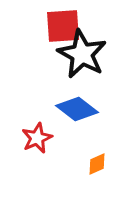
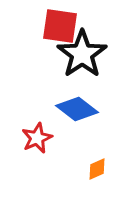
red square: moved 3 px left; rotated 12 degrees clockwise
black star: rotated 9 degrees clockwise
orange diamond: moved 5 px down
